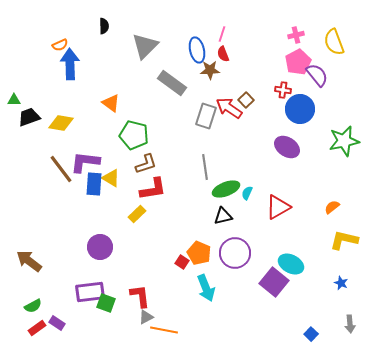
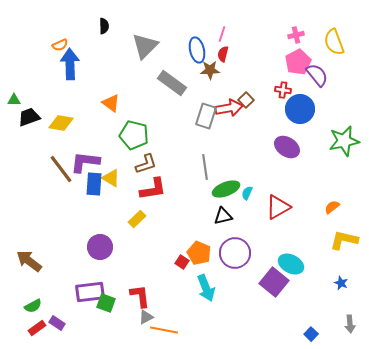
red semicircle at (223, 54): rotated 35 degrees clockwise
red arrow at (229, 108): rotated 136 degrees clockwise
yellow rectangle at (137, 214): moved 5 px down
